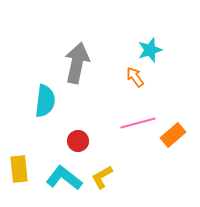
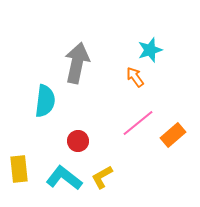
pink line: rotated 24 degrees counterclockwise
